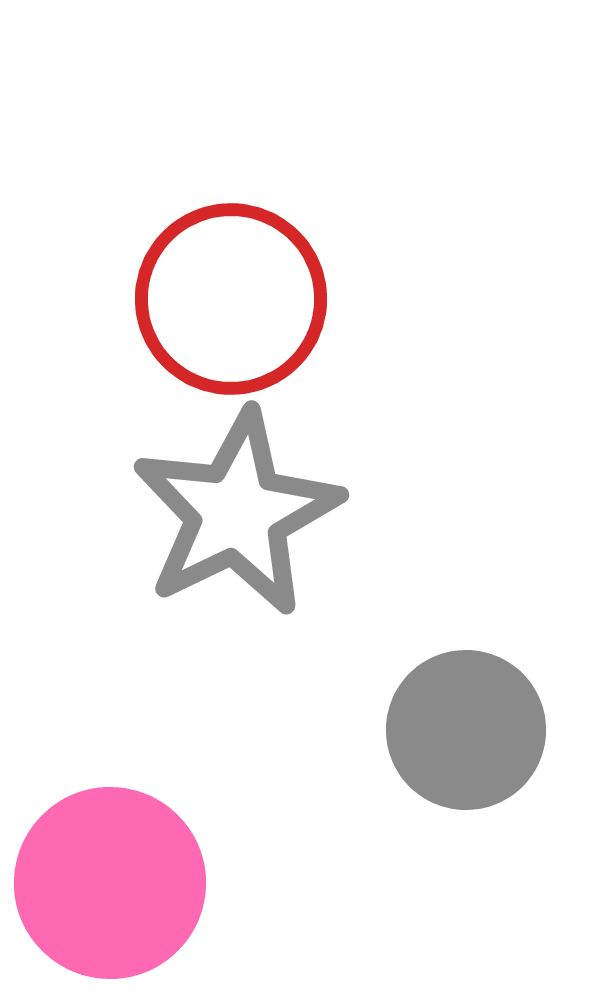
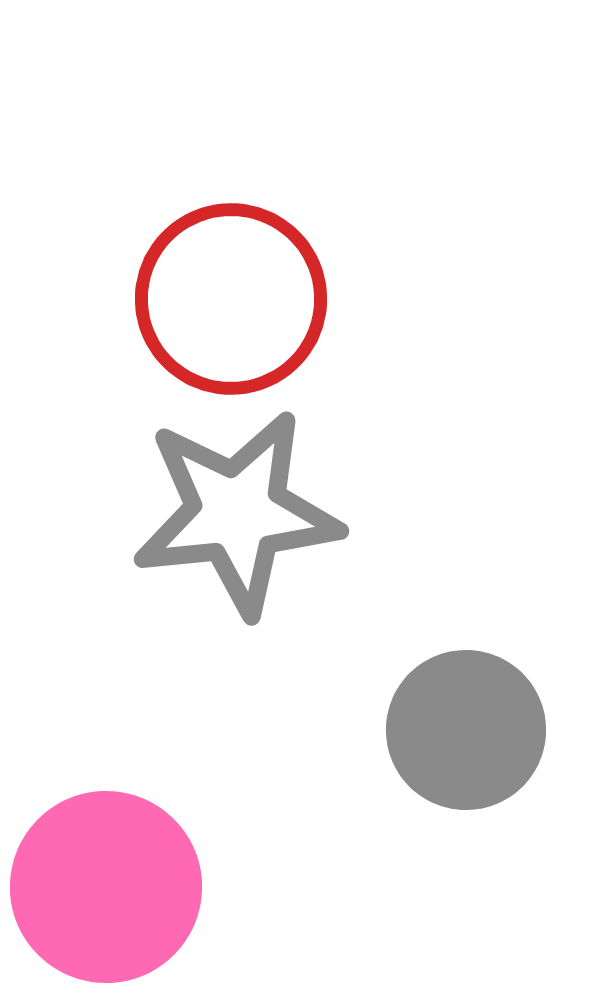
gray star: rotated 20 degrees clockwise
pink circle: moved 4 px left, 4 px down
